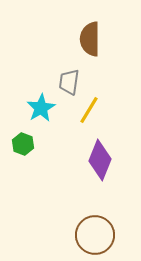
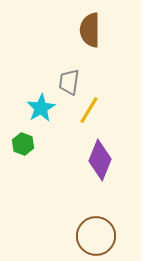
brown semicircle: moved 9 px up
brown circle: moved 1 px right, 1 px down
